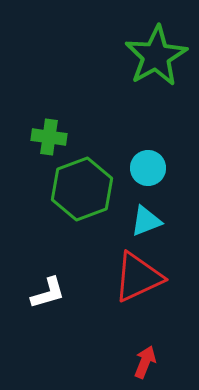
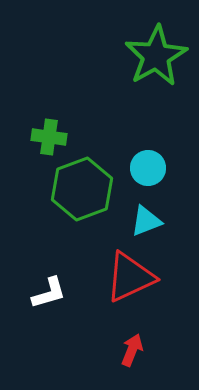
red triangle: moved 8 px left
white L-shape: moved 1 px right
red arrow: moved 13 px left, 12 px up
